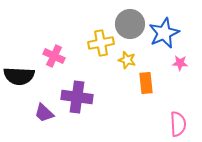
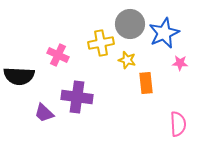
pink cross: moved 4 px right, 1 px up
